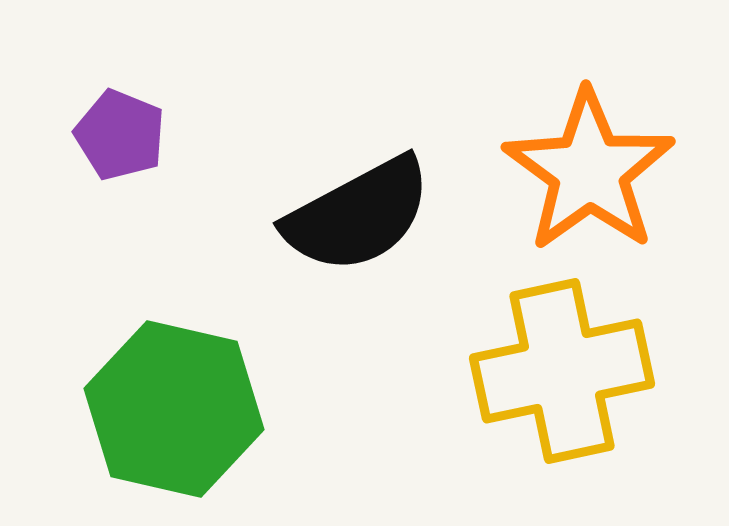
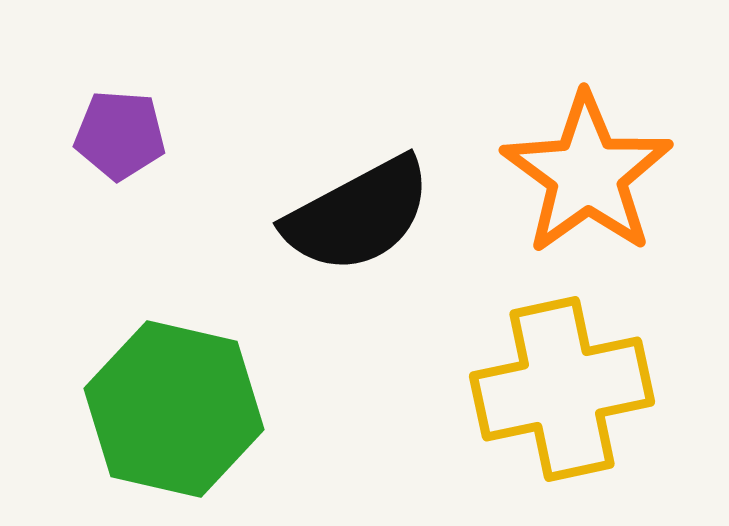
purple pentagon: rotated 18 degrees counterclockwise
orange star: moved 2 px left, 3 px down
yellow cross: moved 18 px down
